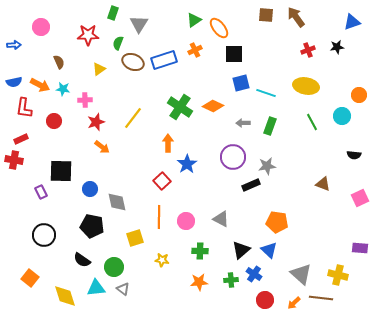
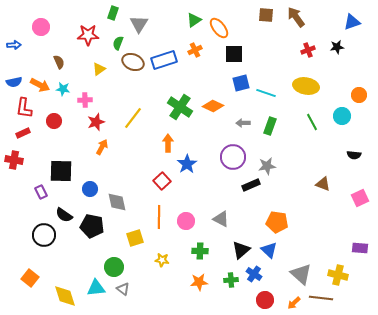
red rectangle at (21, 139): moved 2 px right, 6 px up
orange arrow at (102, 147): rotated 98 degrees counterclockwise
black semicircle at (82, 260): moved 18 px left, 45 px up
